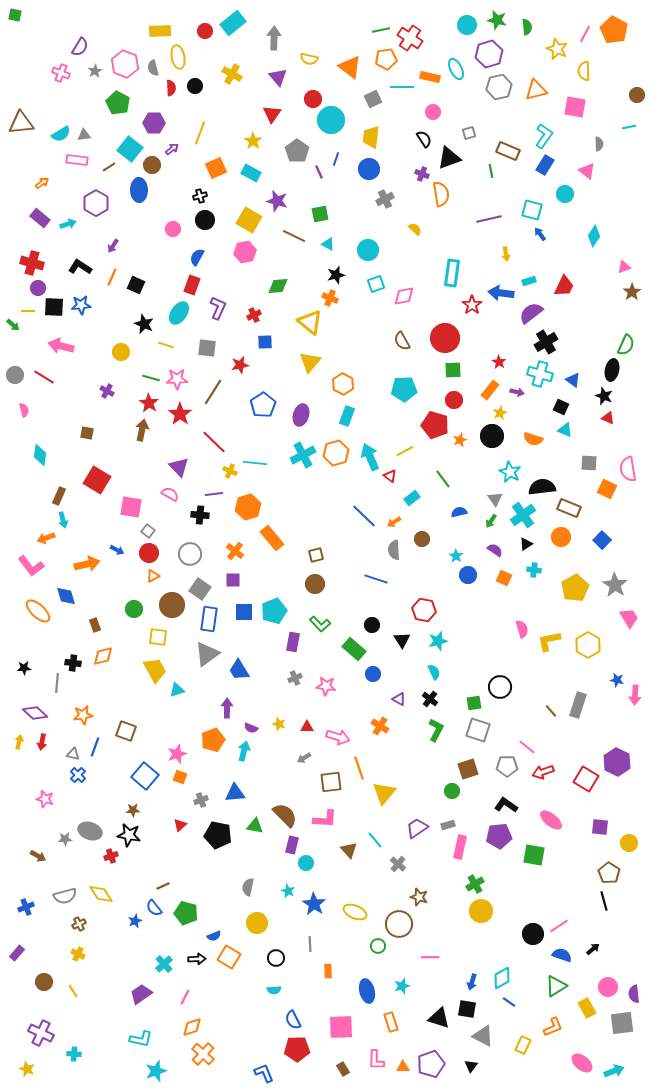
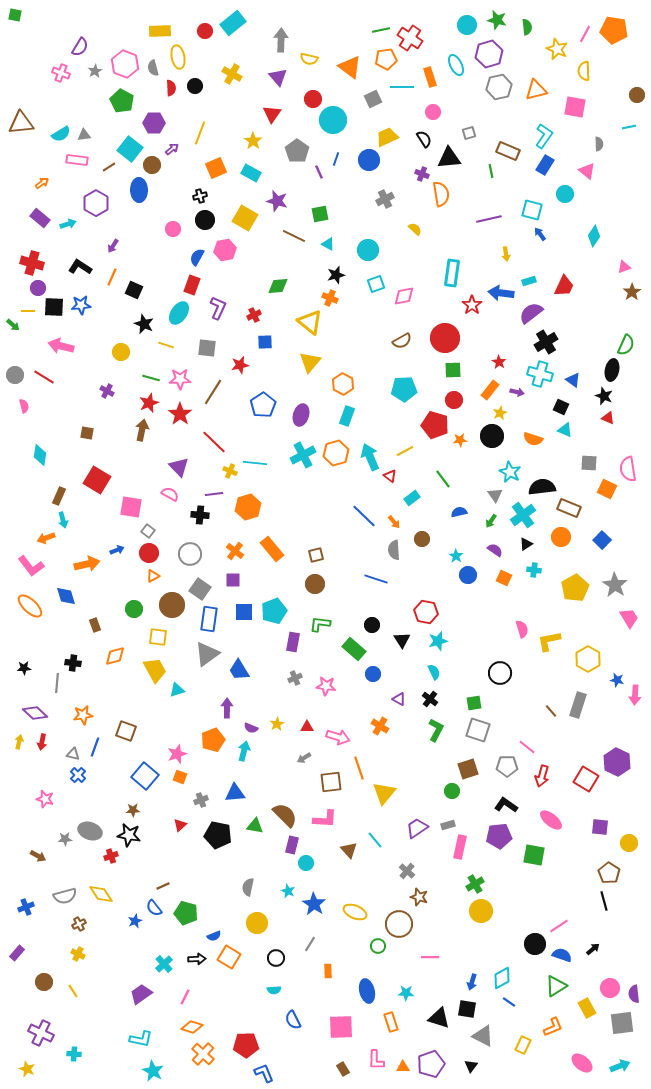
orange pentagon at (614, 30): rotated 20 degrees counterclockwise
gray arrow at (274, 38): moved 7 px right, 2 px down
cyan ellipse at (456, 69): moved 4 px up
orange rectangle at (430, 77): rotated 60 degrees clockwise
green pentagon at (118, 103): moved 4 px right, 2 px up
cyan circle at (331, 120): moved 2 px right
yellow trapezoid at (371, 137): moved 16 px right; rotated 60 degrees clockwise
black triangle at (449, 158): rotated 15 degrees clockwise
blue circle at (369, 169): moved 9 px up
yellow square at (249, 220): moved 4 px left, 2 px up
pink hexagon at (245, 252): moved 20 px left, 2 px up
black square at (136, 285): moved 2 px left, 5 px down
brown semicircle at (402, 341): rotated 90 degrees counterclockwise
pink star at (177, 379): moved 3 px right
red star at (149, 403): rotated 18 degrees clockwise
pink semicircle at (24, 410): moved 4 px up
orange star at (460, 440): rotated 16 degrees clockwise
gray triangle at (495, 499): moved 4 px up
orange arrow at (394, 522): rotated 96 degrees counterclockwise
orange rectangle at (272, 538): moved 11 px down
blue arrow at (117, 550): rotated 48 degrees counterclockwise
red hexagon at (424, 610): moved 2 px right, 2 px down
orange ellipse at (38, 611): moved 8 px left, 5 px up
green L-shape at (320, 624): rotated 140 degrees clockwise
yellow hexagon at (588, 645): moved 14 px down
orange diamond at (103, 656): moved 12 px right
black circle at (500, 687): moved 14 px up
yellow star at (279, 724): moved 2 px left; rotated 24 degrees clockwise
red arrow at (543, 772): moved 1 px left, 4 px down; rotated 55 degrees counterclockwise
gray cross at (398, 864): moved 9 px right, 7 px down
black circle at (533, 934): moved 2 px right, 10 px down
gray line at (310, 944): rotated 35 degrees clockwise
cyan star at (402, 986): moved 4 px right, 7 px down; rotated 21 degrees clockwise
pink circle at (608, 987): moved 2 px right, 1 px down
orange diamond at (192, 1027): rotated 35 degrees clockwise
red pentagon at (297, 1049): moved 51 px left, 4 px up
cyan star at (156, 1071): moved 3 px left; rotated 25 degrees counterclockwise
cyan arrow at (614, 1071): moved 6 px right, 5 px up
